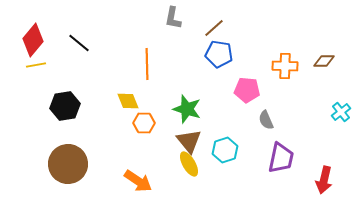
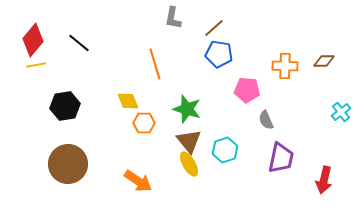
orange line: moved 8 px right; rotated 16 degrees counterclockwise
